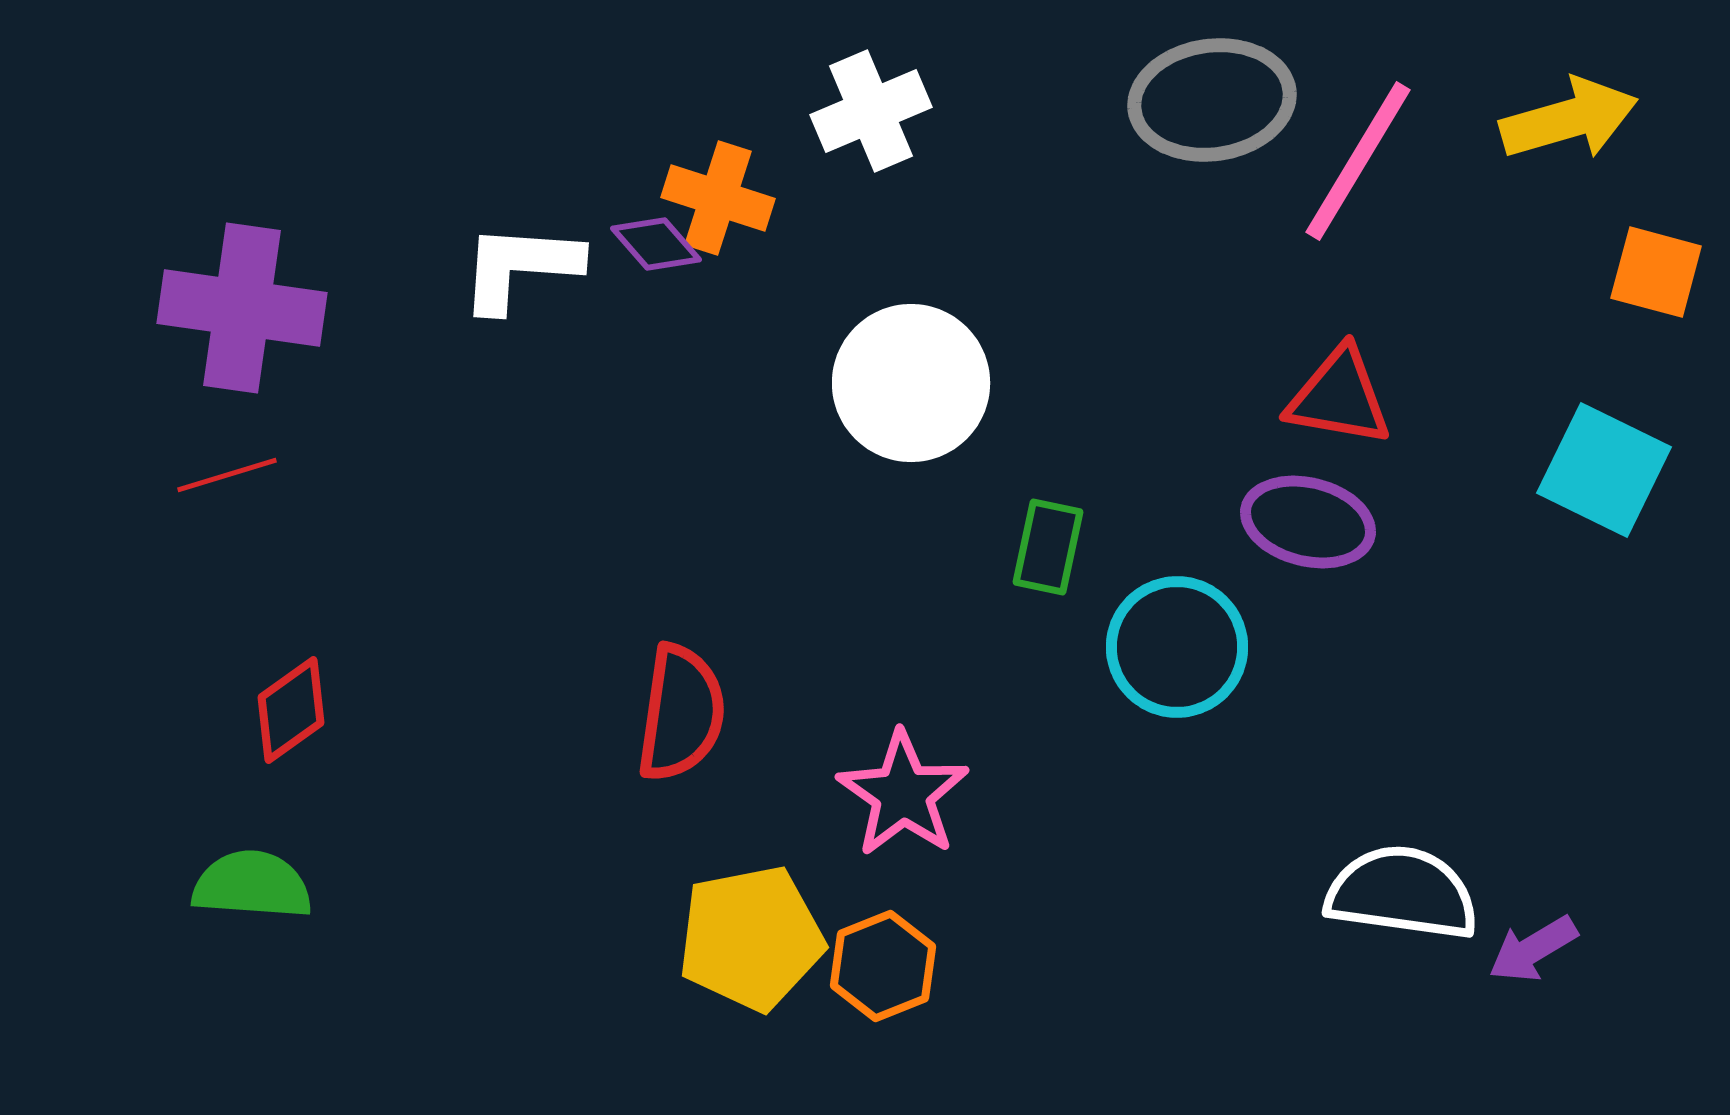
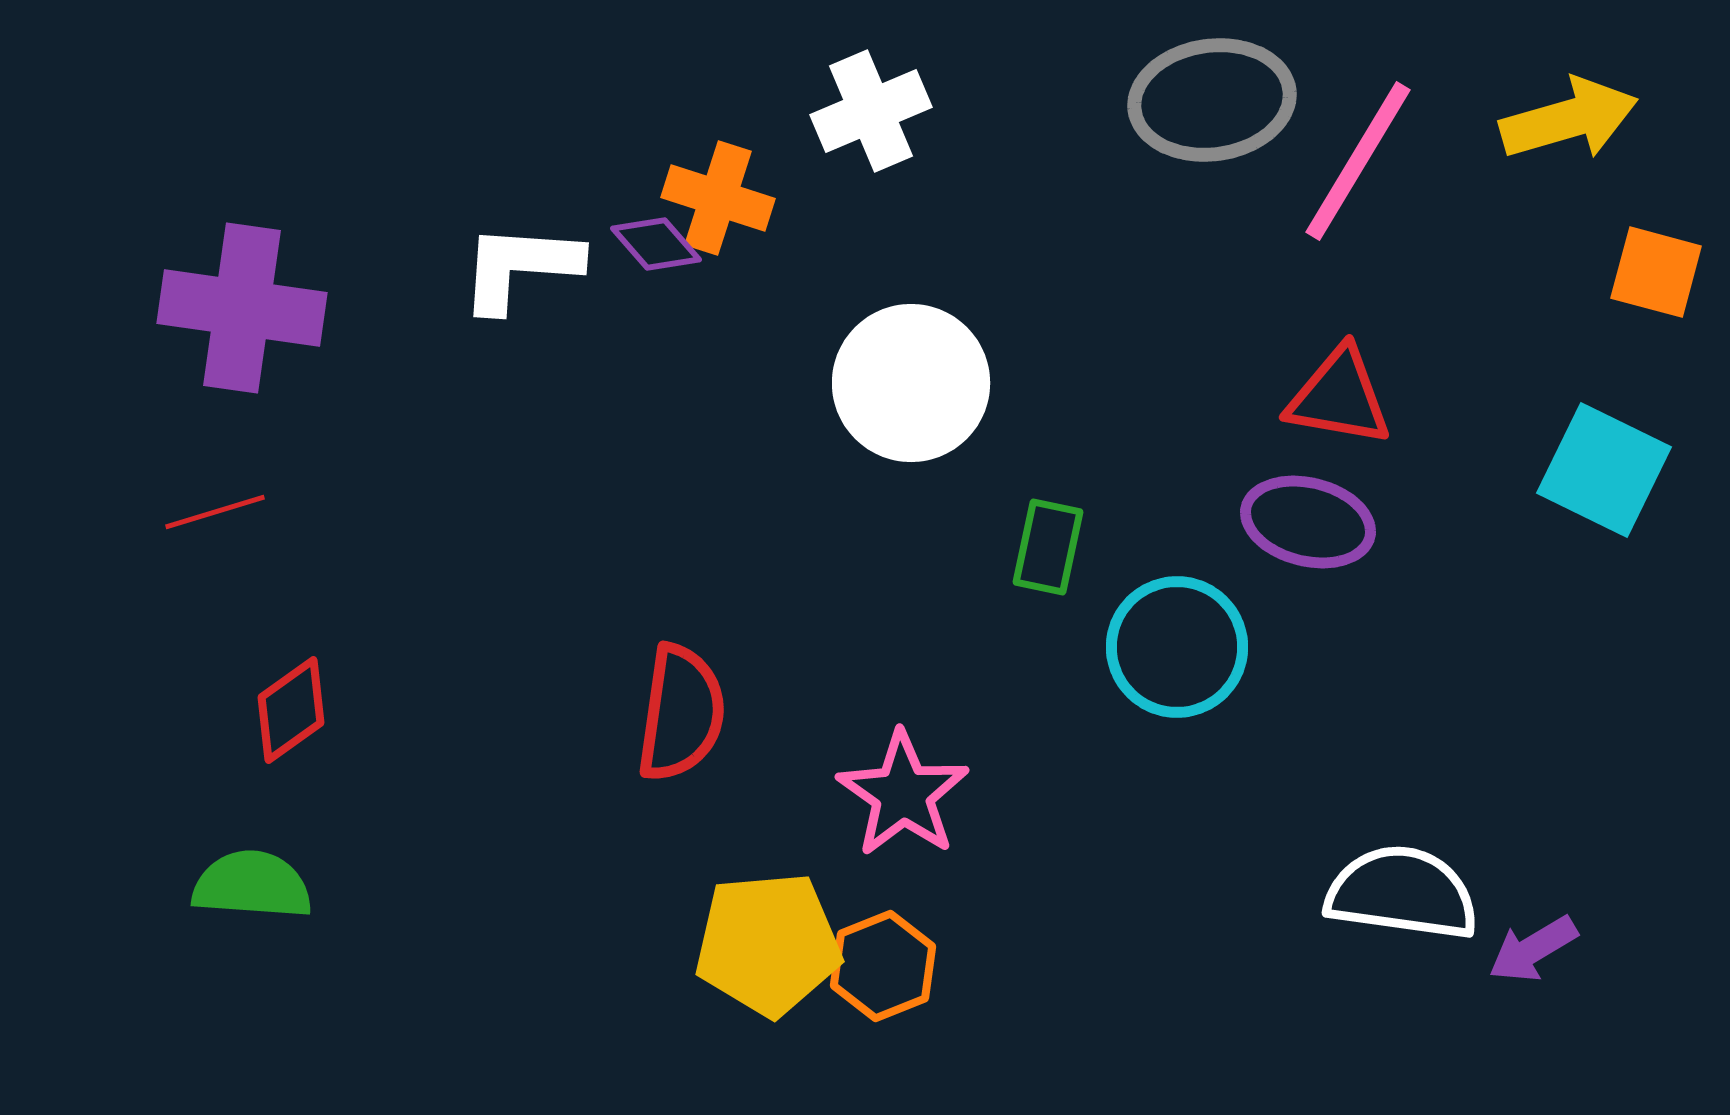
red line: moved 12 px left, 37 px down
yellow pentagon: moved 17 px right, 6 px down; rotated 6 degrees clockwise
